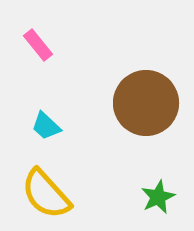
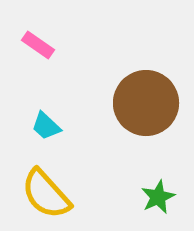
pink rectangle: rotated 16 degrees counterclockwise
